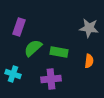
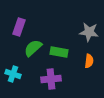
gray star: moved 4 px down
